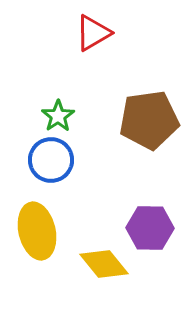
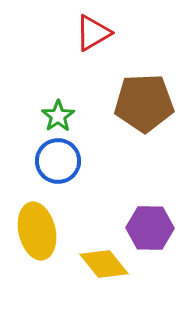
brown pentagon: moved 5 px left, 17 px up; rotated 6 degrees clockwise
blue circle: moved 7 px right, 1 px down
